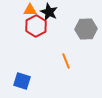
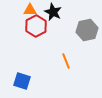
black star: moved 4 px right
gray hexagon: moved 1 px right, 1 px down; rotated 10 degrees counterclockwise
